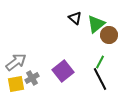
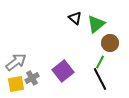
brown circle: moved 1 px right, 8 px down
